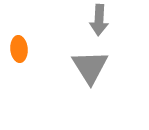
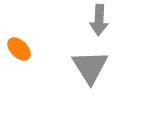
orange ellipse: rotated 40 degrees counterclockwise
